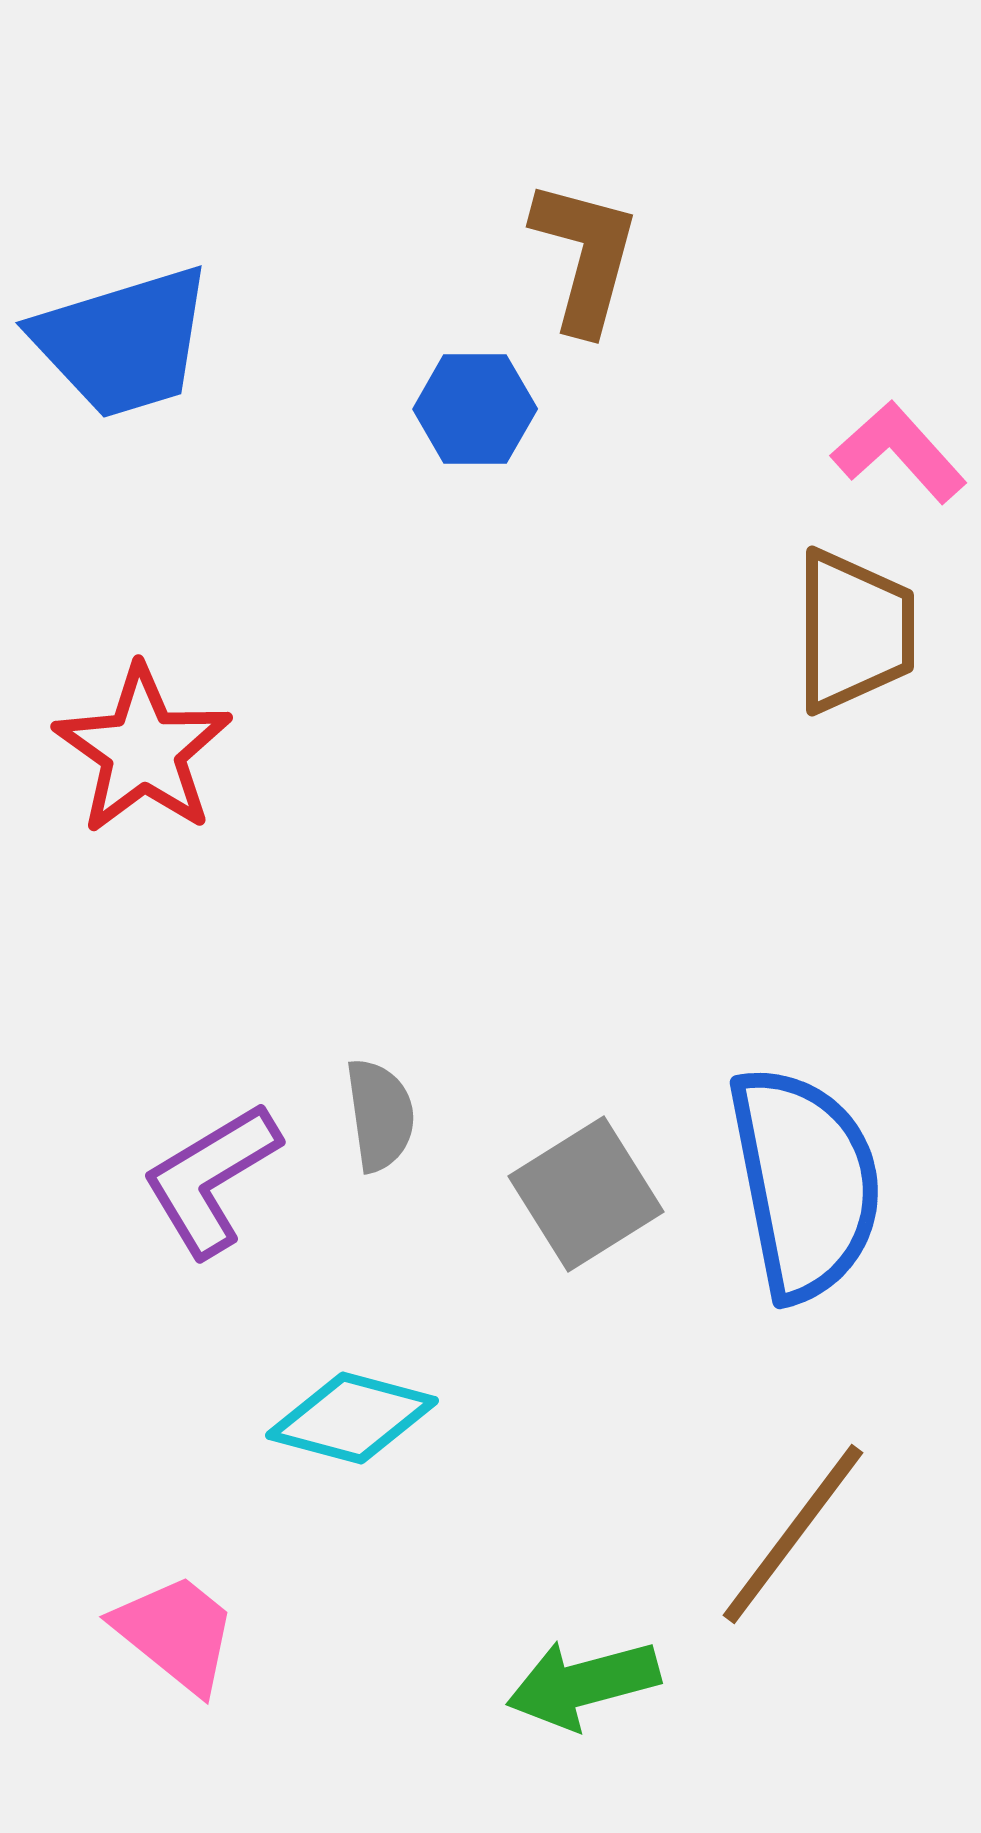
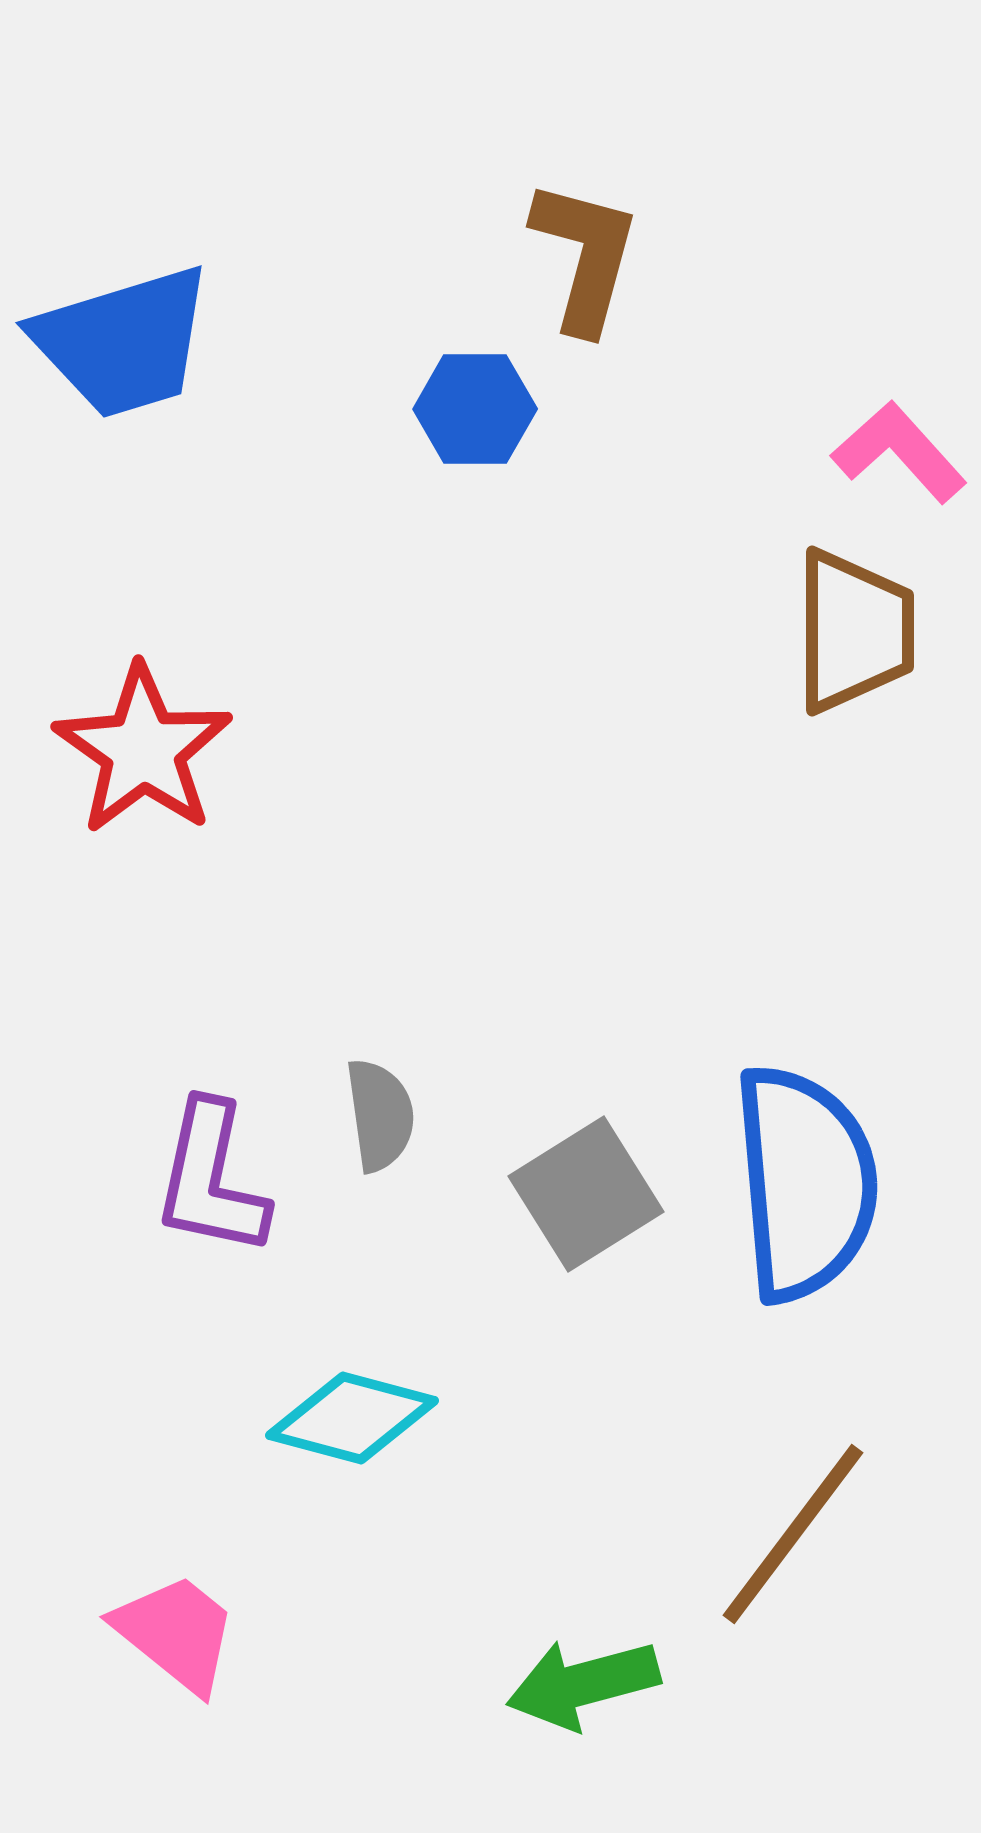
purple L-shape: rotated 47 degrees counterclockwise
blue semicircle: rotated 6 degrees clockwise
